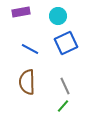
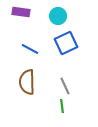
purple rectangle: rotated 18 degrees clockwise
green line: moved 1 px left; rotated 48 degrees counterclockwise
